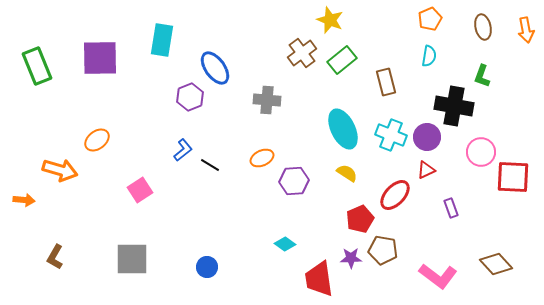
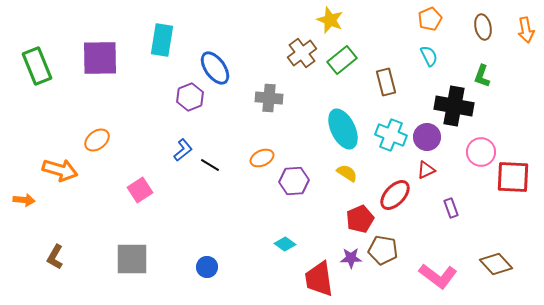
cyan semicircle at (429, 56): rotated 35 degrees counterclockwise
gray cross at (267, 100): moved 2 px right, 2 px up
